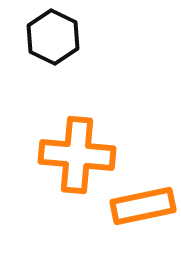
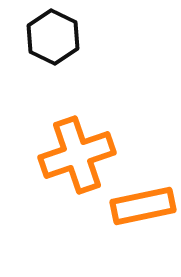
orange cross: rotated 24 degrees counterclockwise
